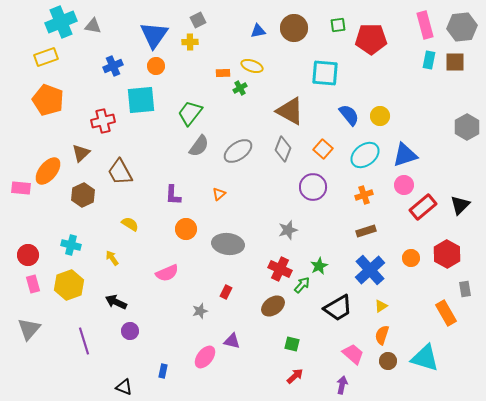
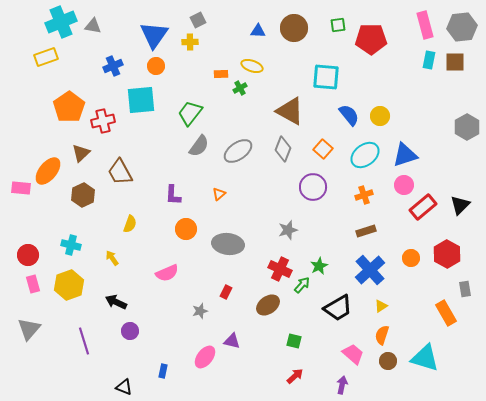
blue triangle at (258, 31): rotated 14 degrees clockwise
orange rectangle at (223, 73): moved 2 px left, 1 px down
cyan square at (325, 73): moved 1 px right, 4 px down
orange pentagon at (48, 100): moved 21 px right, 7 px down; rotated 16 degrees clockwise
yellow semicircle at (130, 224): rotated 78 degrees clockwise
brown ellipse at (273, 306): moved 5 px left, 1 px up
green square at (292, 344): moved 2 px right, 3 px up
